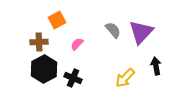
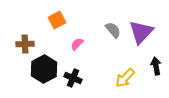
brown cross: moved 14 px left, 2 px down
